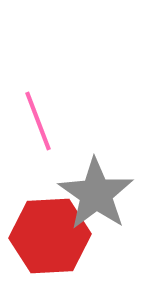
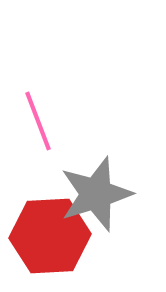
gray star: rotated 20 degrees clockwise
